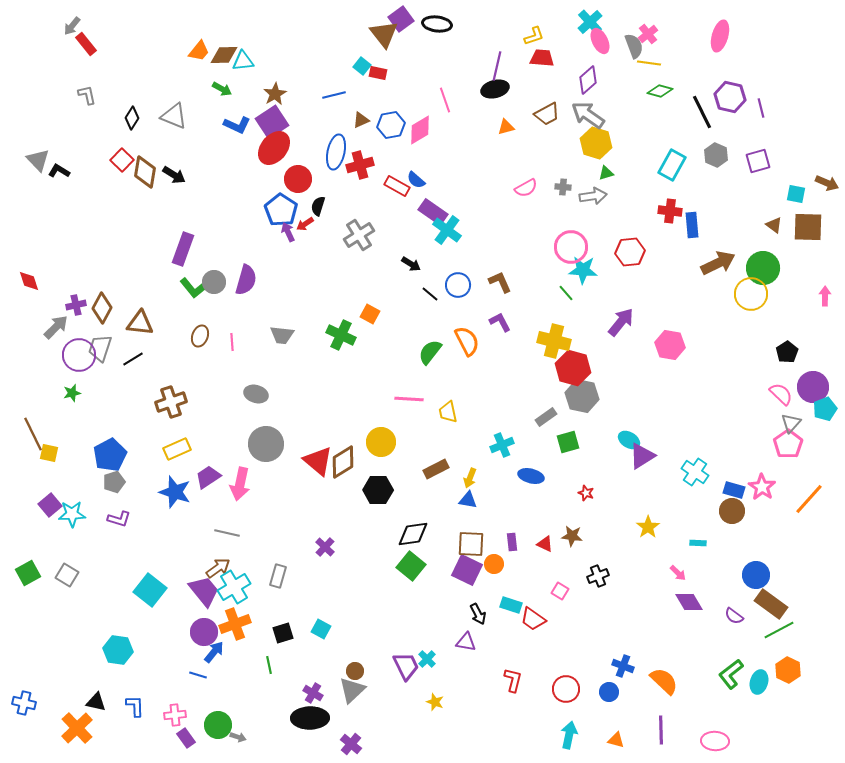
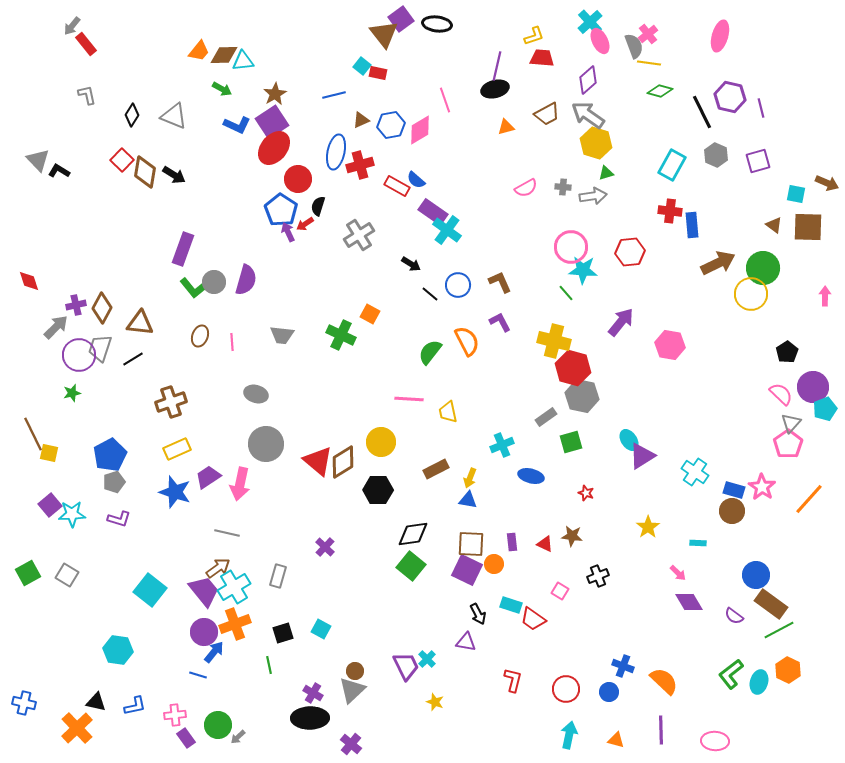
black diamond at (132, 118): moved 3 px up
cyan ellipse at (629, 440): rotated 25 degrees clockwise
green square at (568, 442): moved 3 px right
blue L-shape at (135, 706): rotated 80 degrees clockwise
gray arrow at (238, 737): rotated 119 degrees clockwise
